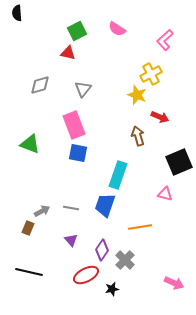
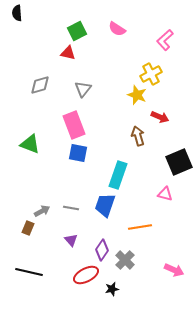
pink arrow: moved 13 px up
